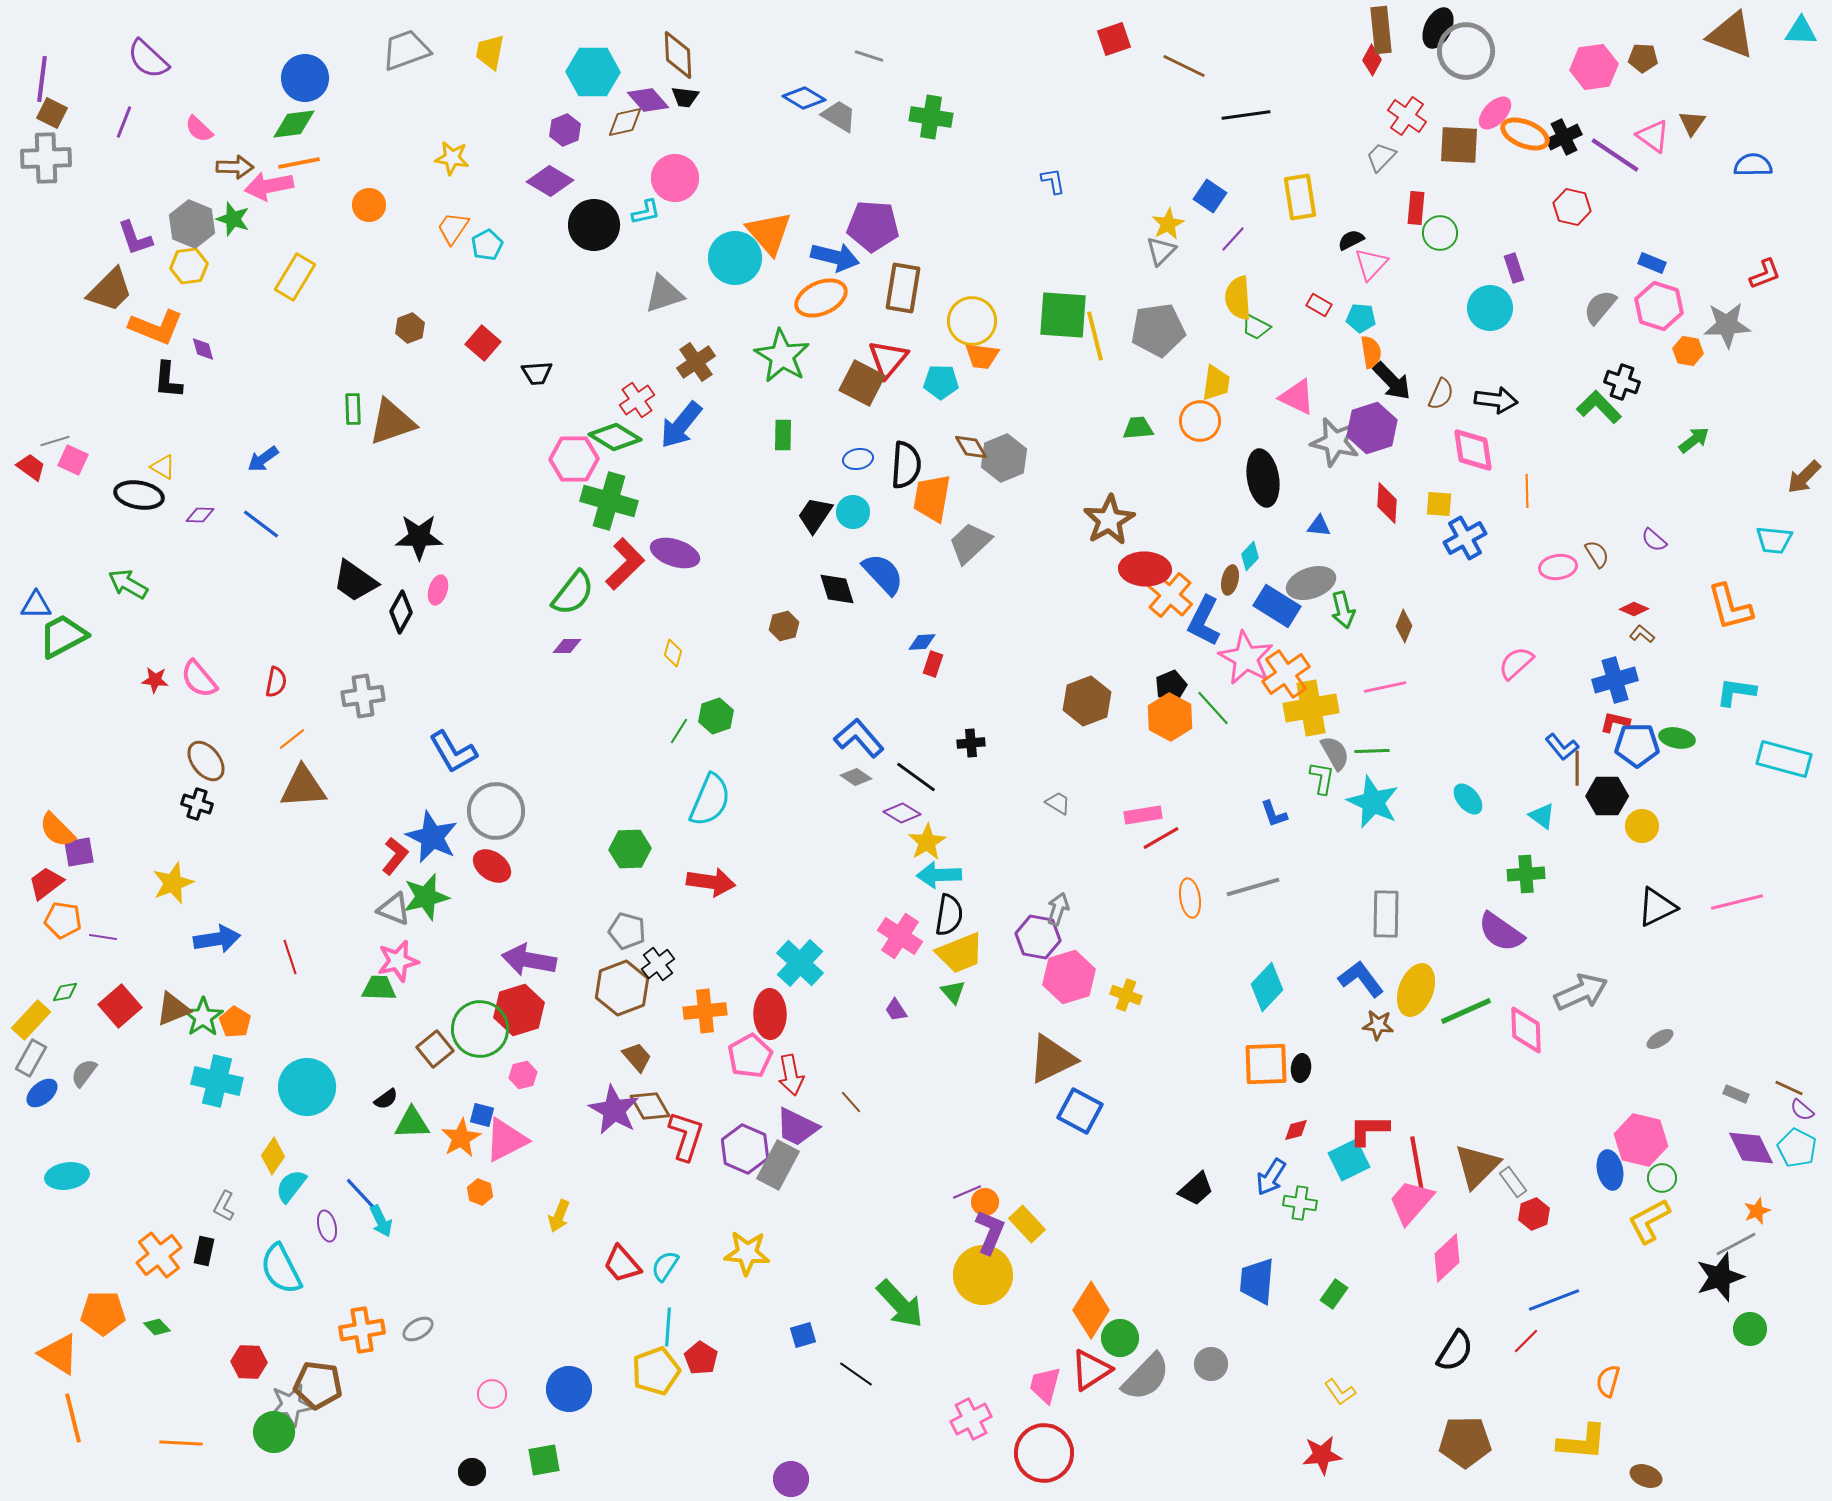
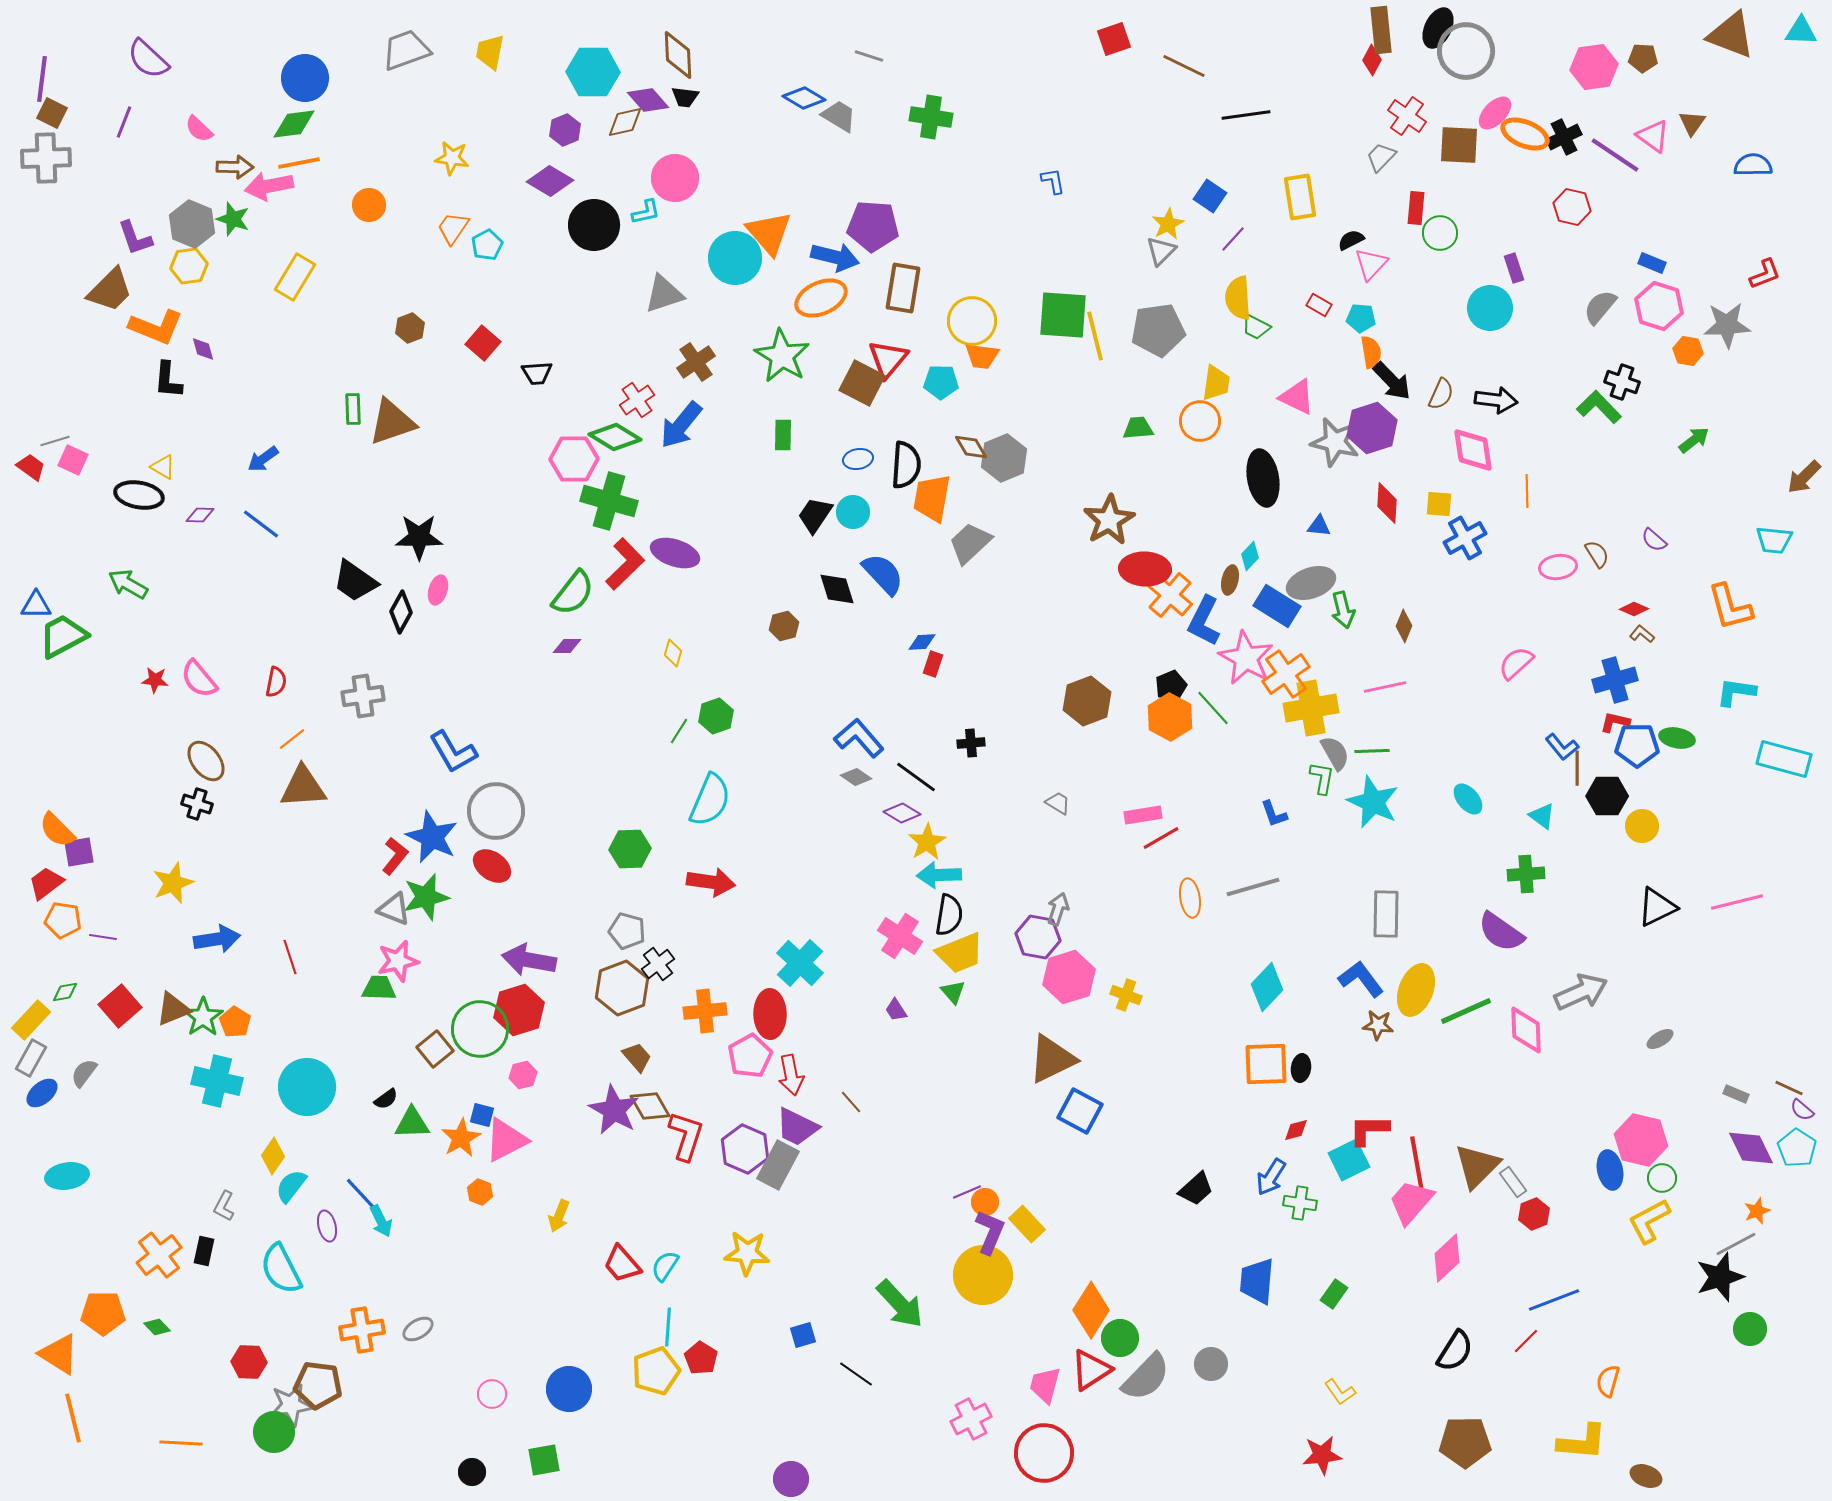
cyan pentagon at (1797, 1148): rotated 6 degrees clockwise
